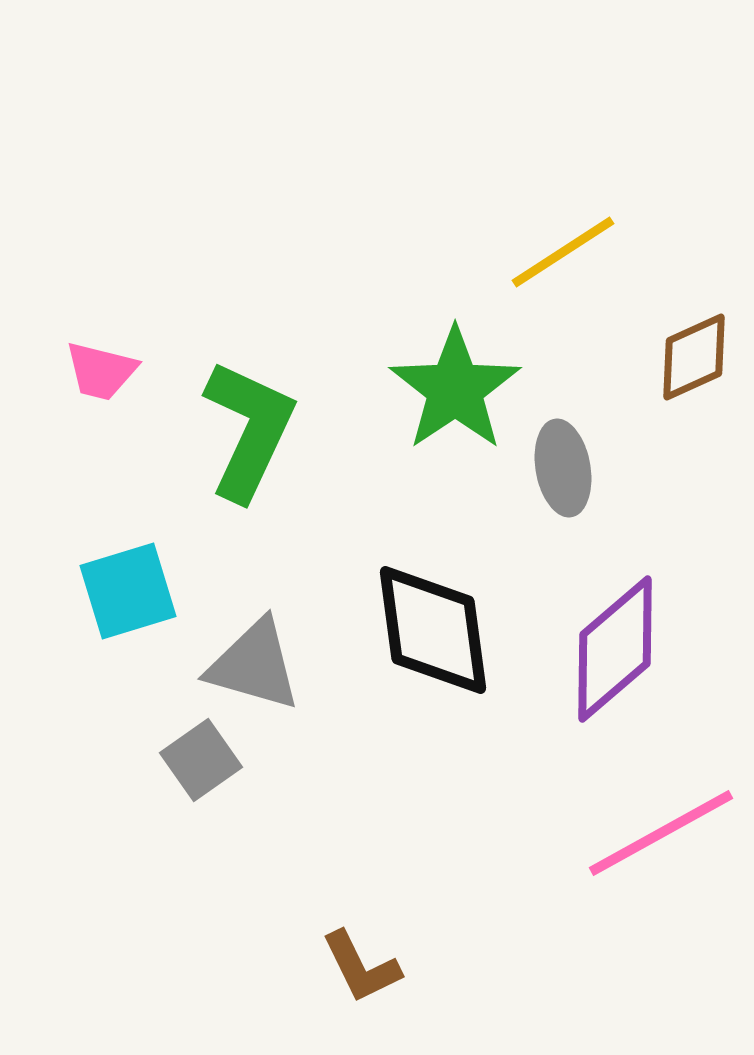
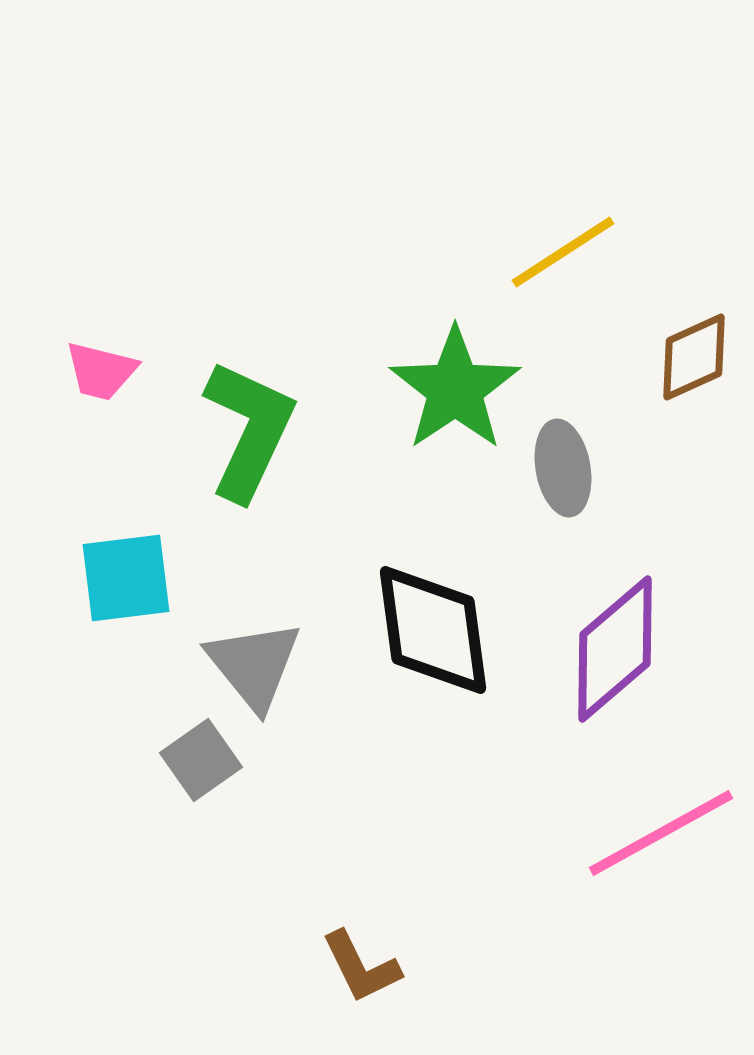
cyan square: moved 2 px left, 13 px up; rotated 10 degrees clockwise
gray triangle: rotated 35 degrees clockwise
